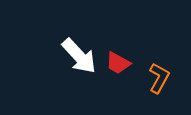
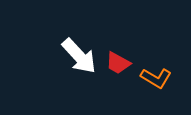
orange L-shape: moved 3 px left; rotated 92 degrees clockwise
